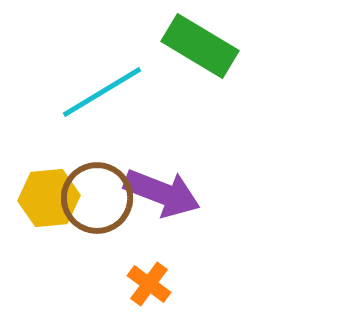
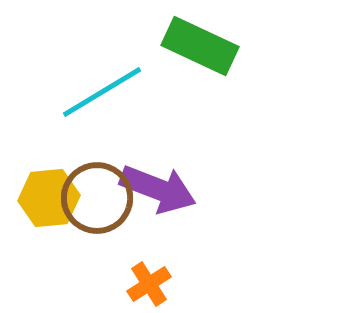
green rectangle: rotated 6 degrees counterclockwise
purple arrow: moved 4 px left, 4 px up
orange cross: rotated 21 degrees clockwise
